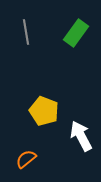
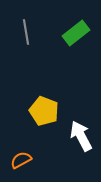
green rectangle: rotated 16 degrees clockwise
orange semicircle: moved 5 px left, 1 px down; rotated 10 degrees clockwise
